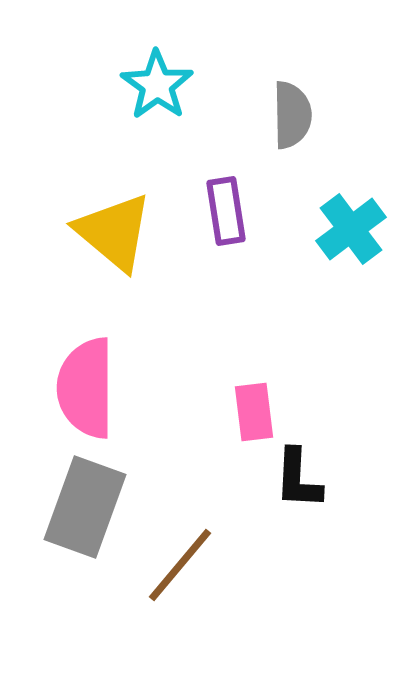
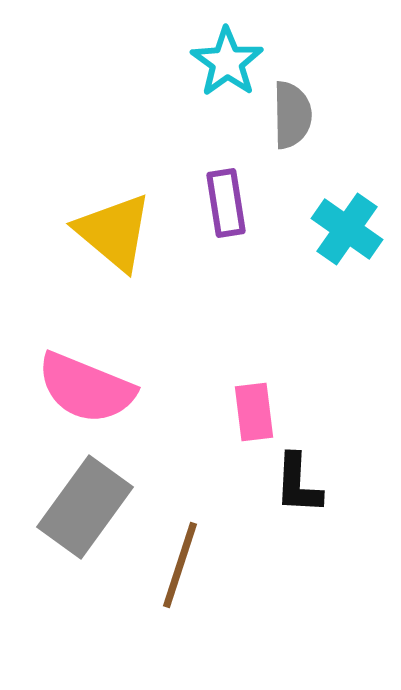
cyan star: moved 70 px right, 23 px up
purple rectangle: moved 8 px up
cyan cross: moved 4 px left; rotated 18 degrees counterclockwise
pink semicircle: rotated 68 degrees counterclockwise
black L-shape: moved 5 px down
gray rectangle: rotated 16 degrees clockwise
brown line: rotated 22 degrees counterclockwise
